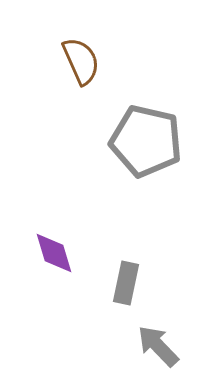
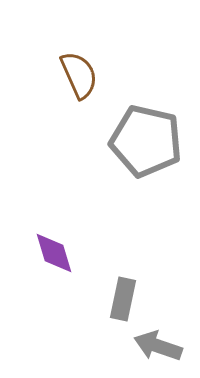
brown semicircle: moved 2 px left, 14 px down
gray rectangle: moved 3 px left, 16 px down
gray arrow: rotated 27 degrees counterclockwise
